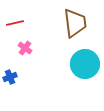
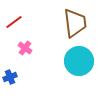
red line: moved 1 px left, 1 px up; rotated 24 degrees counterclockwise
cyan circle: moved 6 px left, 3 px up
